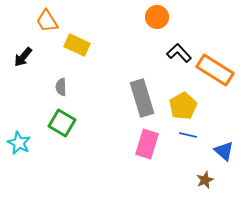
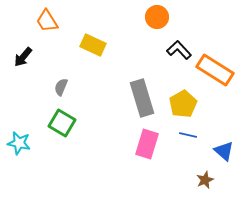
yellow rectangle: moved 16 px right
black L-shape: moved 3 px up
gray semicircle: rotated 24 degrees clockwise
yellow pentagon: moved 2 px up
cyan star: rotated 15 degrees counterclockwise
